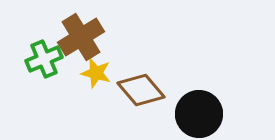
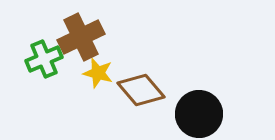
brown cross: rotated 6 degrees clockwise
yellow star: moved 2 px right
